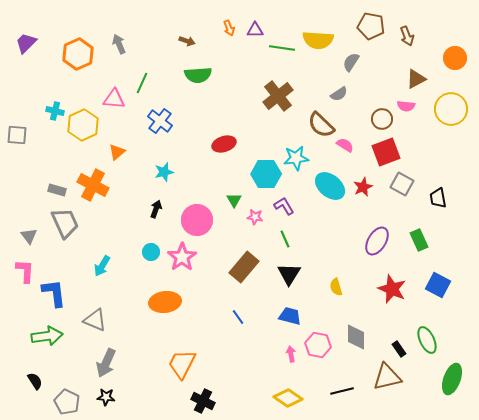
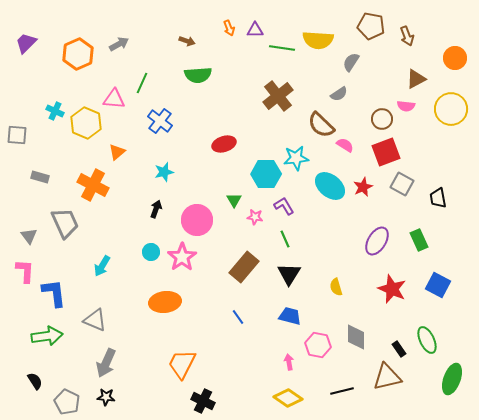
gray arrow at (119, 44): rotated 84 degrees clockwise
cyan cross at (55, 111): rotated 12 degrees clockwise
yellow hexagon at (83, 125): moved 3 px right, 2 px up; rotated 12 degrees counterclockwise
gray rectangle at (57, 190): moved 17 px left, 13 px up
pink arrow at (291, 354): moved 2 px left, 8 px down
